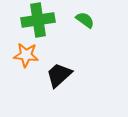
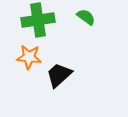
green semicircle: moved 1 px right, 3 px up
orange star: moved 3 px right, 2 px down
